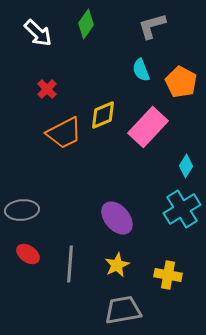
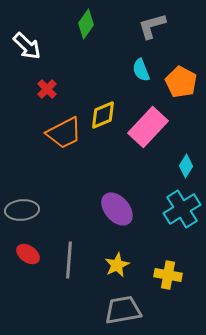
white arrow: moved 11 px left, 13 px down
purple ellipse: moved 9 px up
gray line: moved 1 px left, 4 px up
